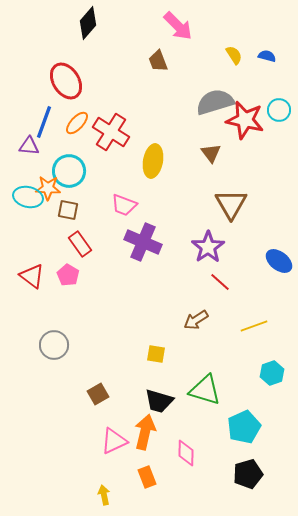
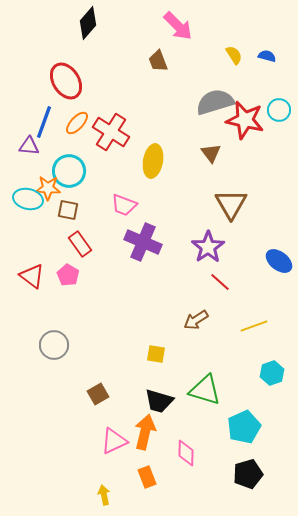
cyan ellipse at (28, 197): moved 2 px down
